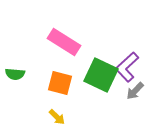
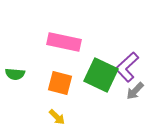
pink rectangle: rotated 20 degrees counterclockwise
